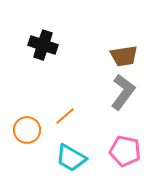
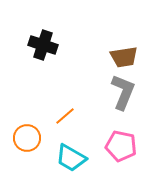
brown trapezoid: moved 1 px down
gray L-shape: rotated 15 degrees counterclockwise
orange circle: moved 8 px down
pink pentagon: moved 4 px left, 5 px up
